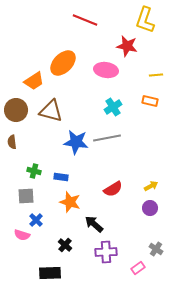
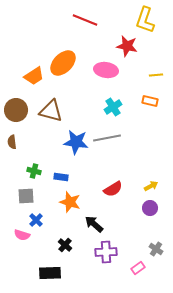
orange trapezoid: moved 5 px up
